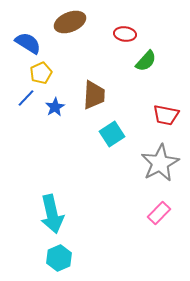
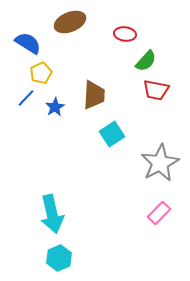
red trapezoid: moved 10 px left, 25 px up
